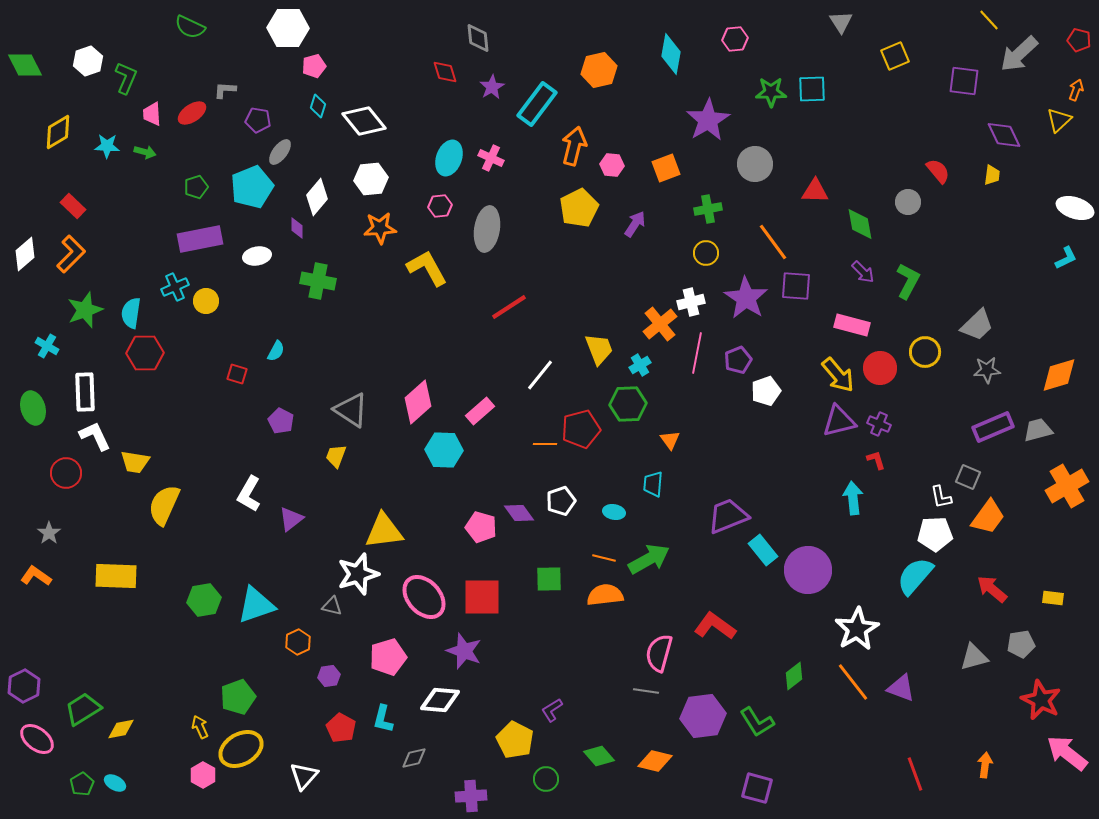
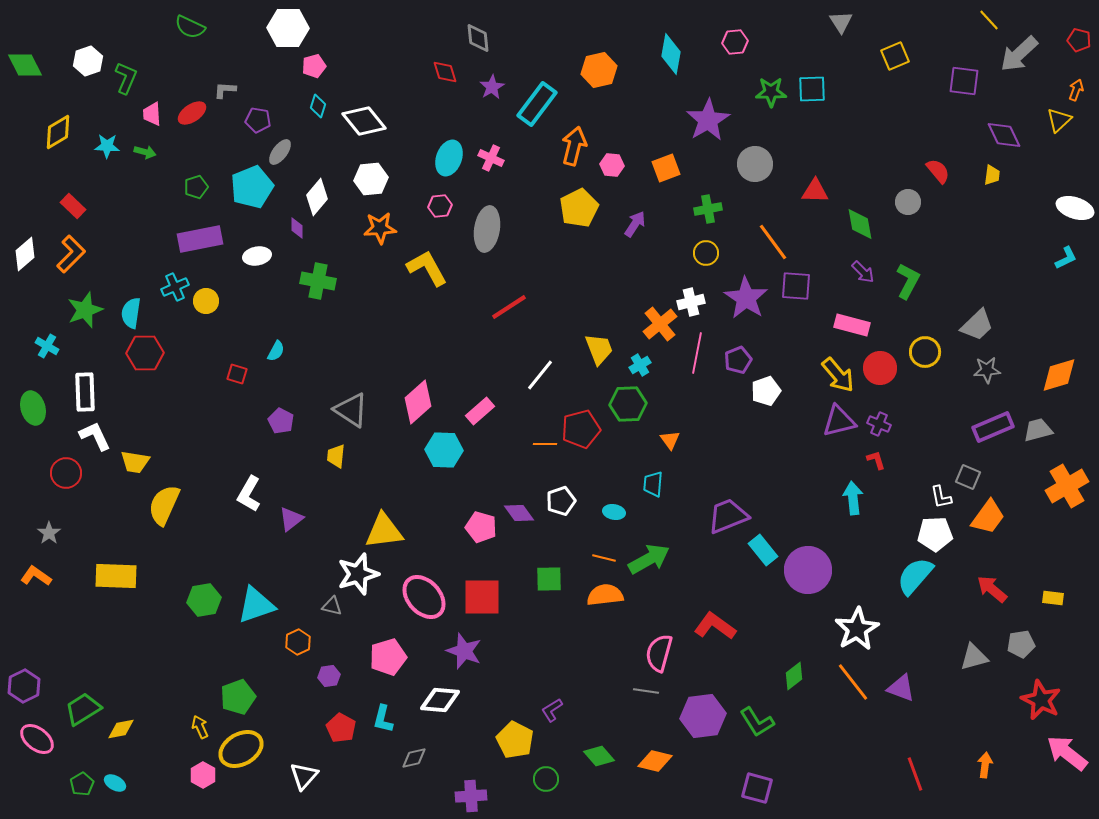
pink hexagon at (735, 39): moved 3 px down
yellow trapezoid at (336, 456): rotated 15 degrees counterclockwise
